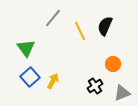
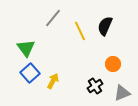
blue square: moved 4 px up
